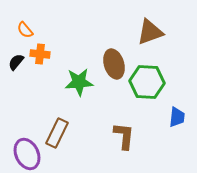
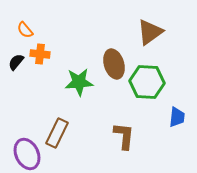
brown triangle: rotated 16 degrees counterclockwise
